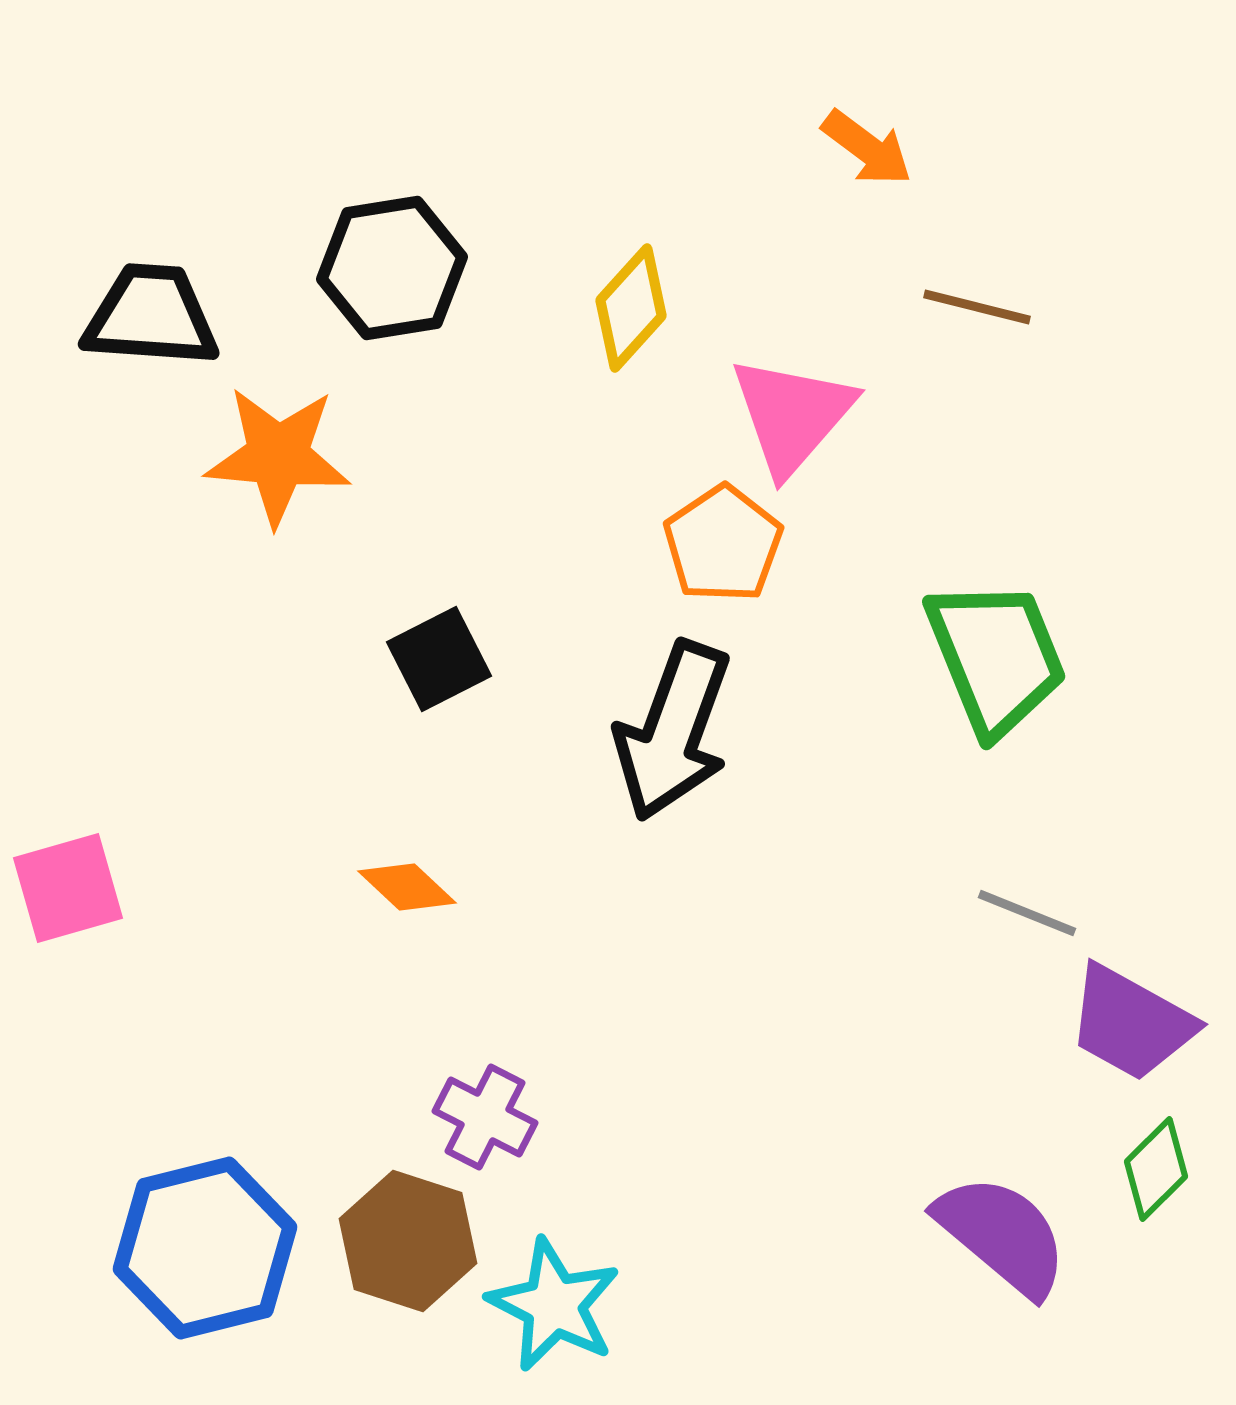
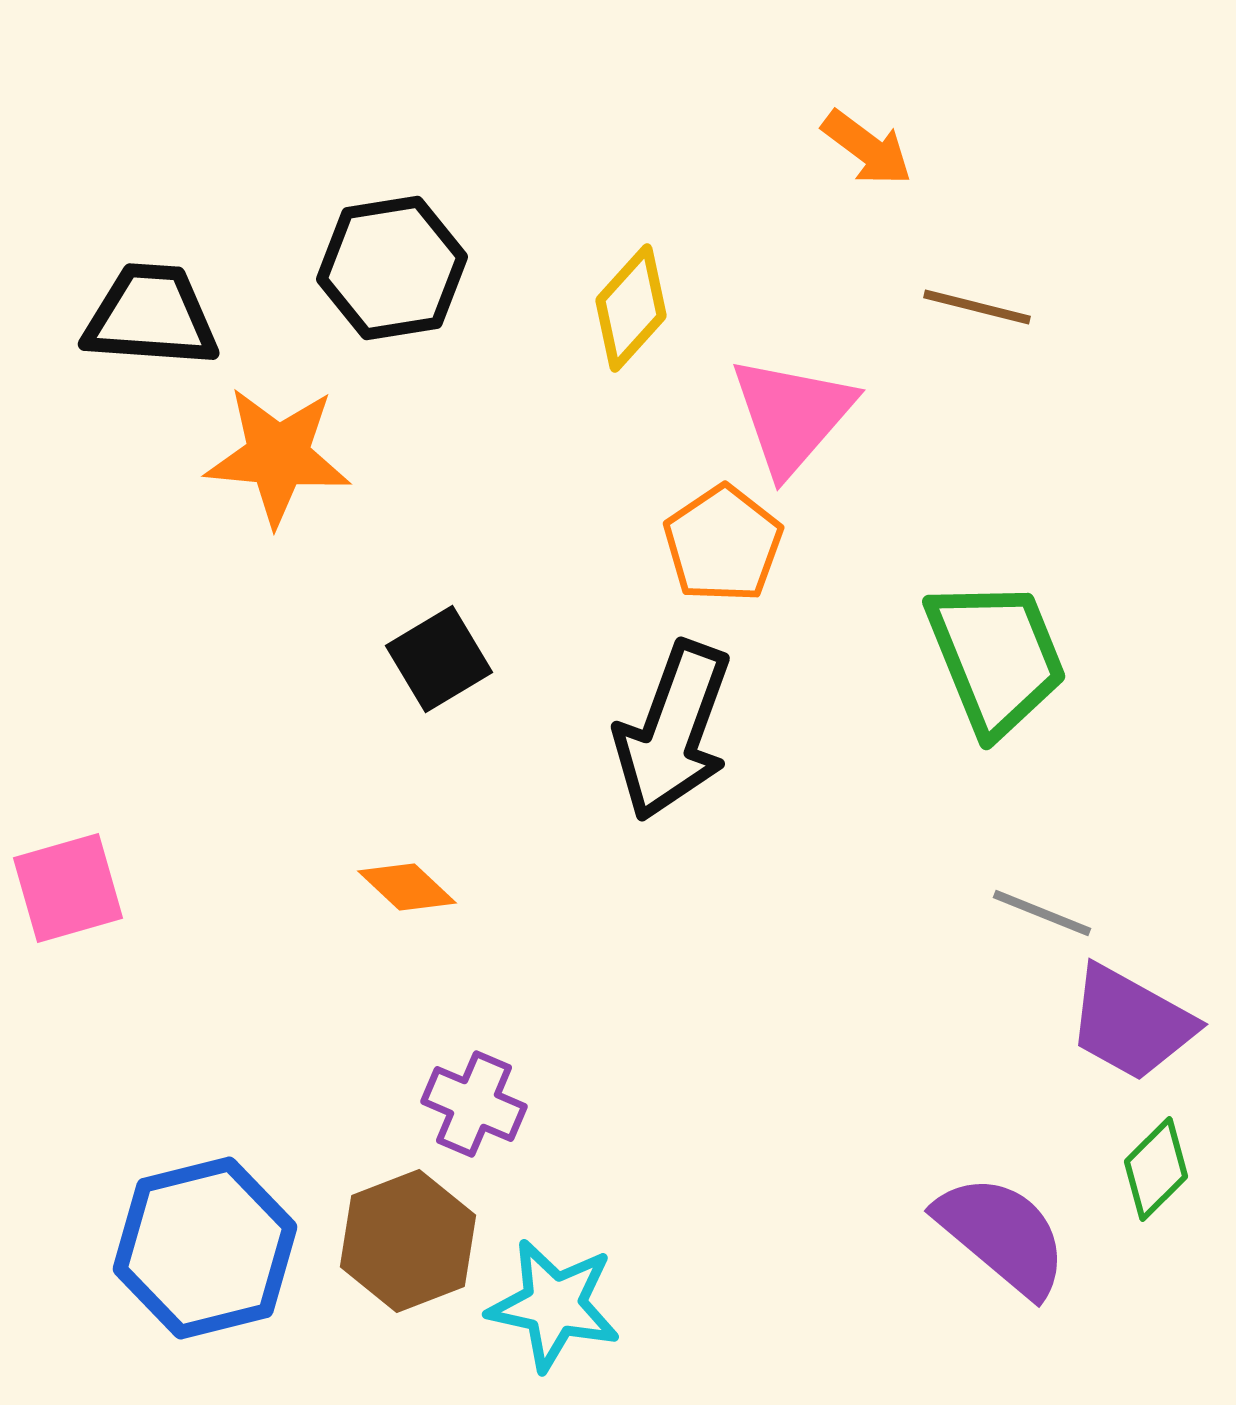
black square: rotated 4 degrees counterclockwise
gray line: moved 15 px right
purple cross: moved 11 px left, 13 px up; rotated 4 degrees counterclockwise
brown hexagon: rotated 21 degrees clockwise
cyan star: rotated 15 degrees counterclockwise
